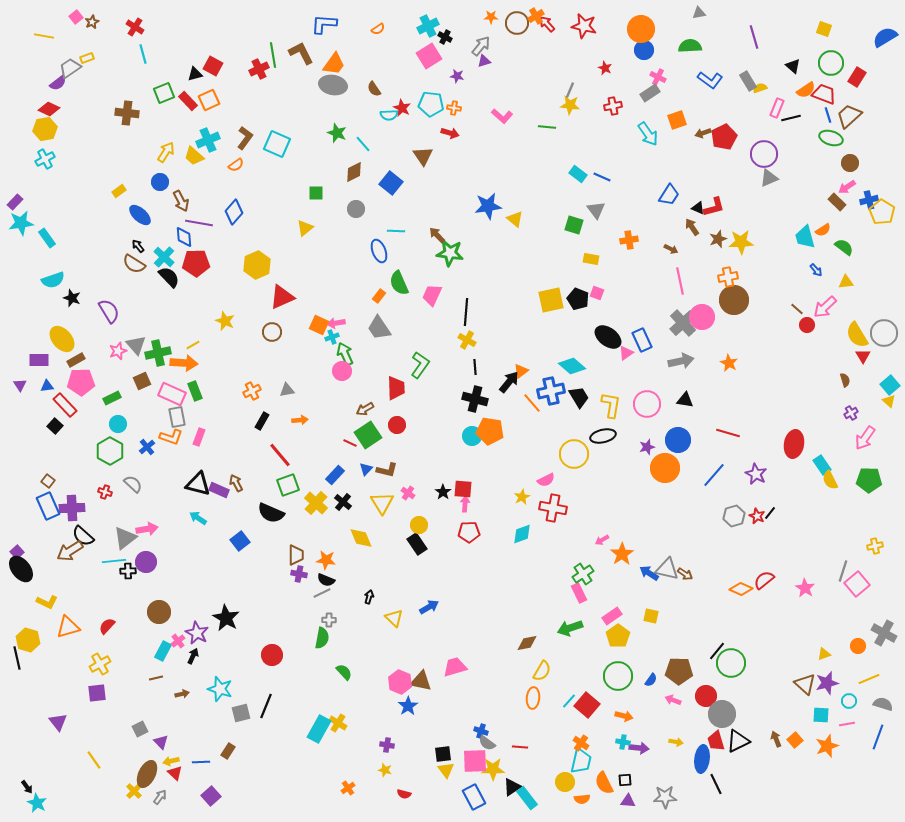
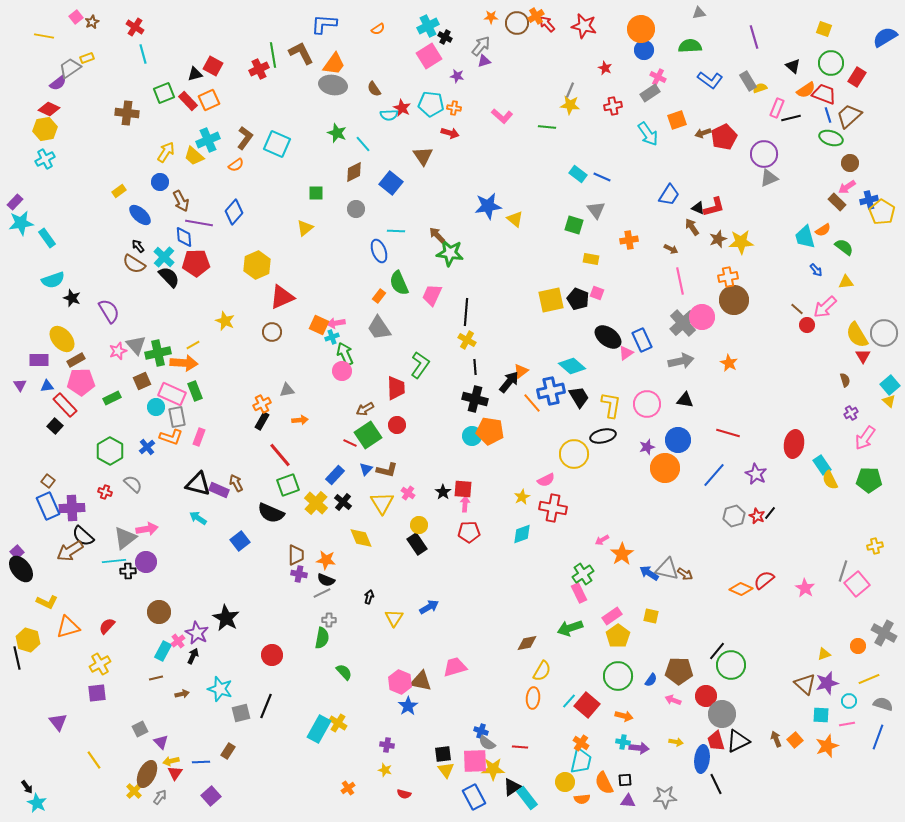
orange cross at (252, 391): moved 10 px right, 13 px down
cyan circle at (118, 424): moved 38 px right, 17 px up
yellow triangle at (394, 618): rotated 18 degrees clockwise
green circle at (731, 663): moved 2 px down
red triangle at (175, 773): rotated 21 degrees clockwise
